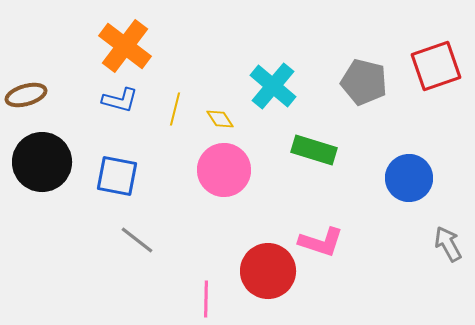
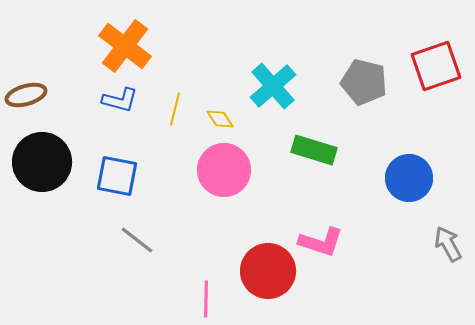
cyan cross: rotated 9 degrees clockwise
